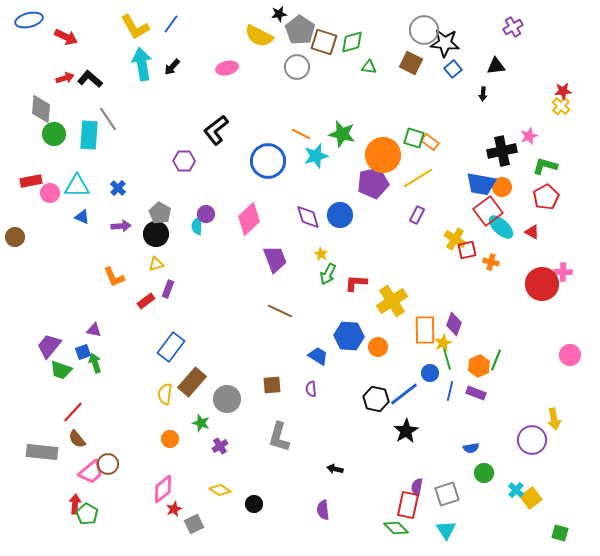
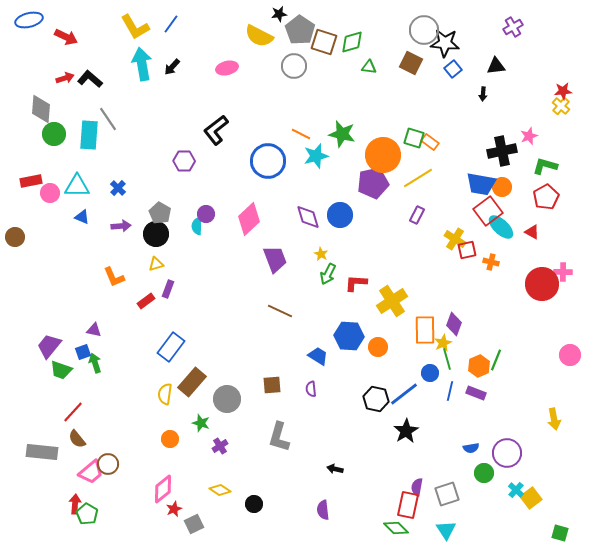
gray circle at (297, 67): moved 3 px left, 1 px up
purple circle at (532, 440): moved 25 px left, 13 px down
